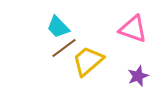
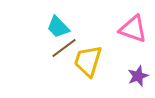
yellow trapezoid: rotated 32 degrees counterclockwise
